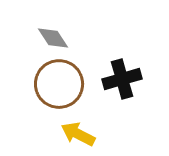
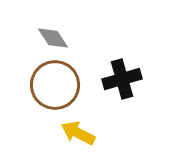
brown circle: moved 4 px left, 1 px down
yellow arrow: moved 1 px up
